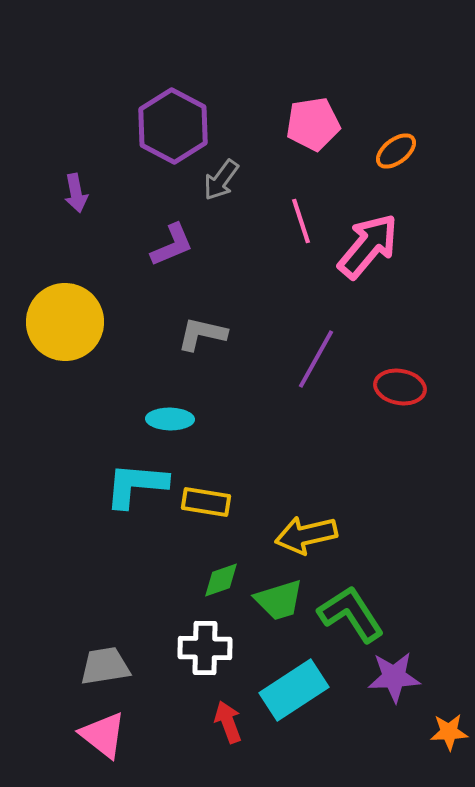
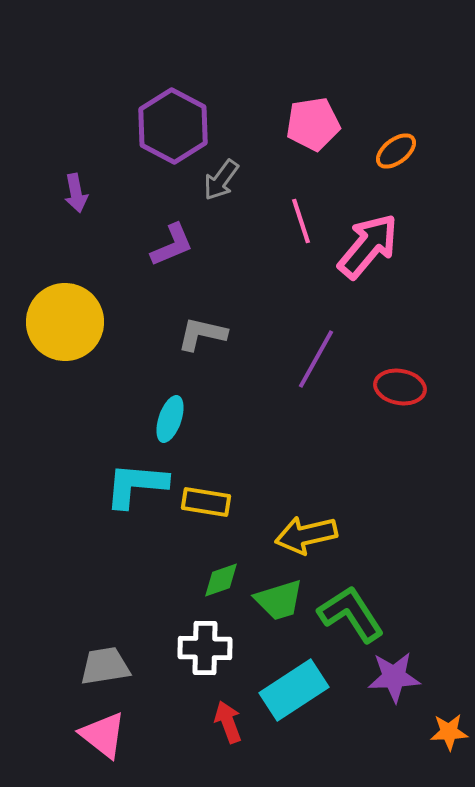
cyan ellipse: rotated 72 degrees counterclockwise
